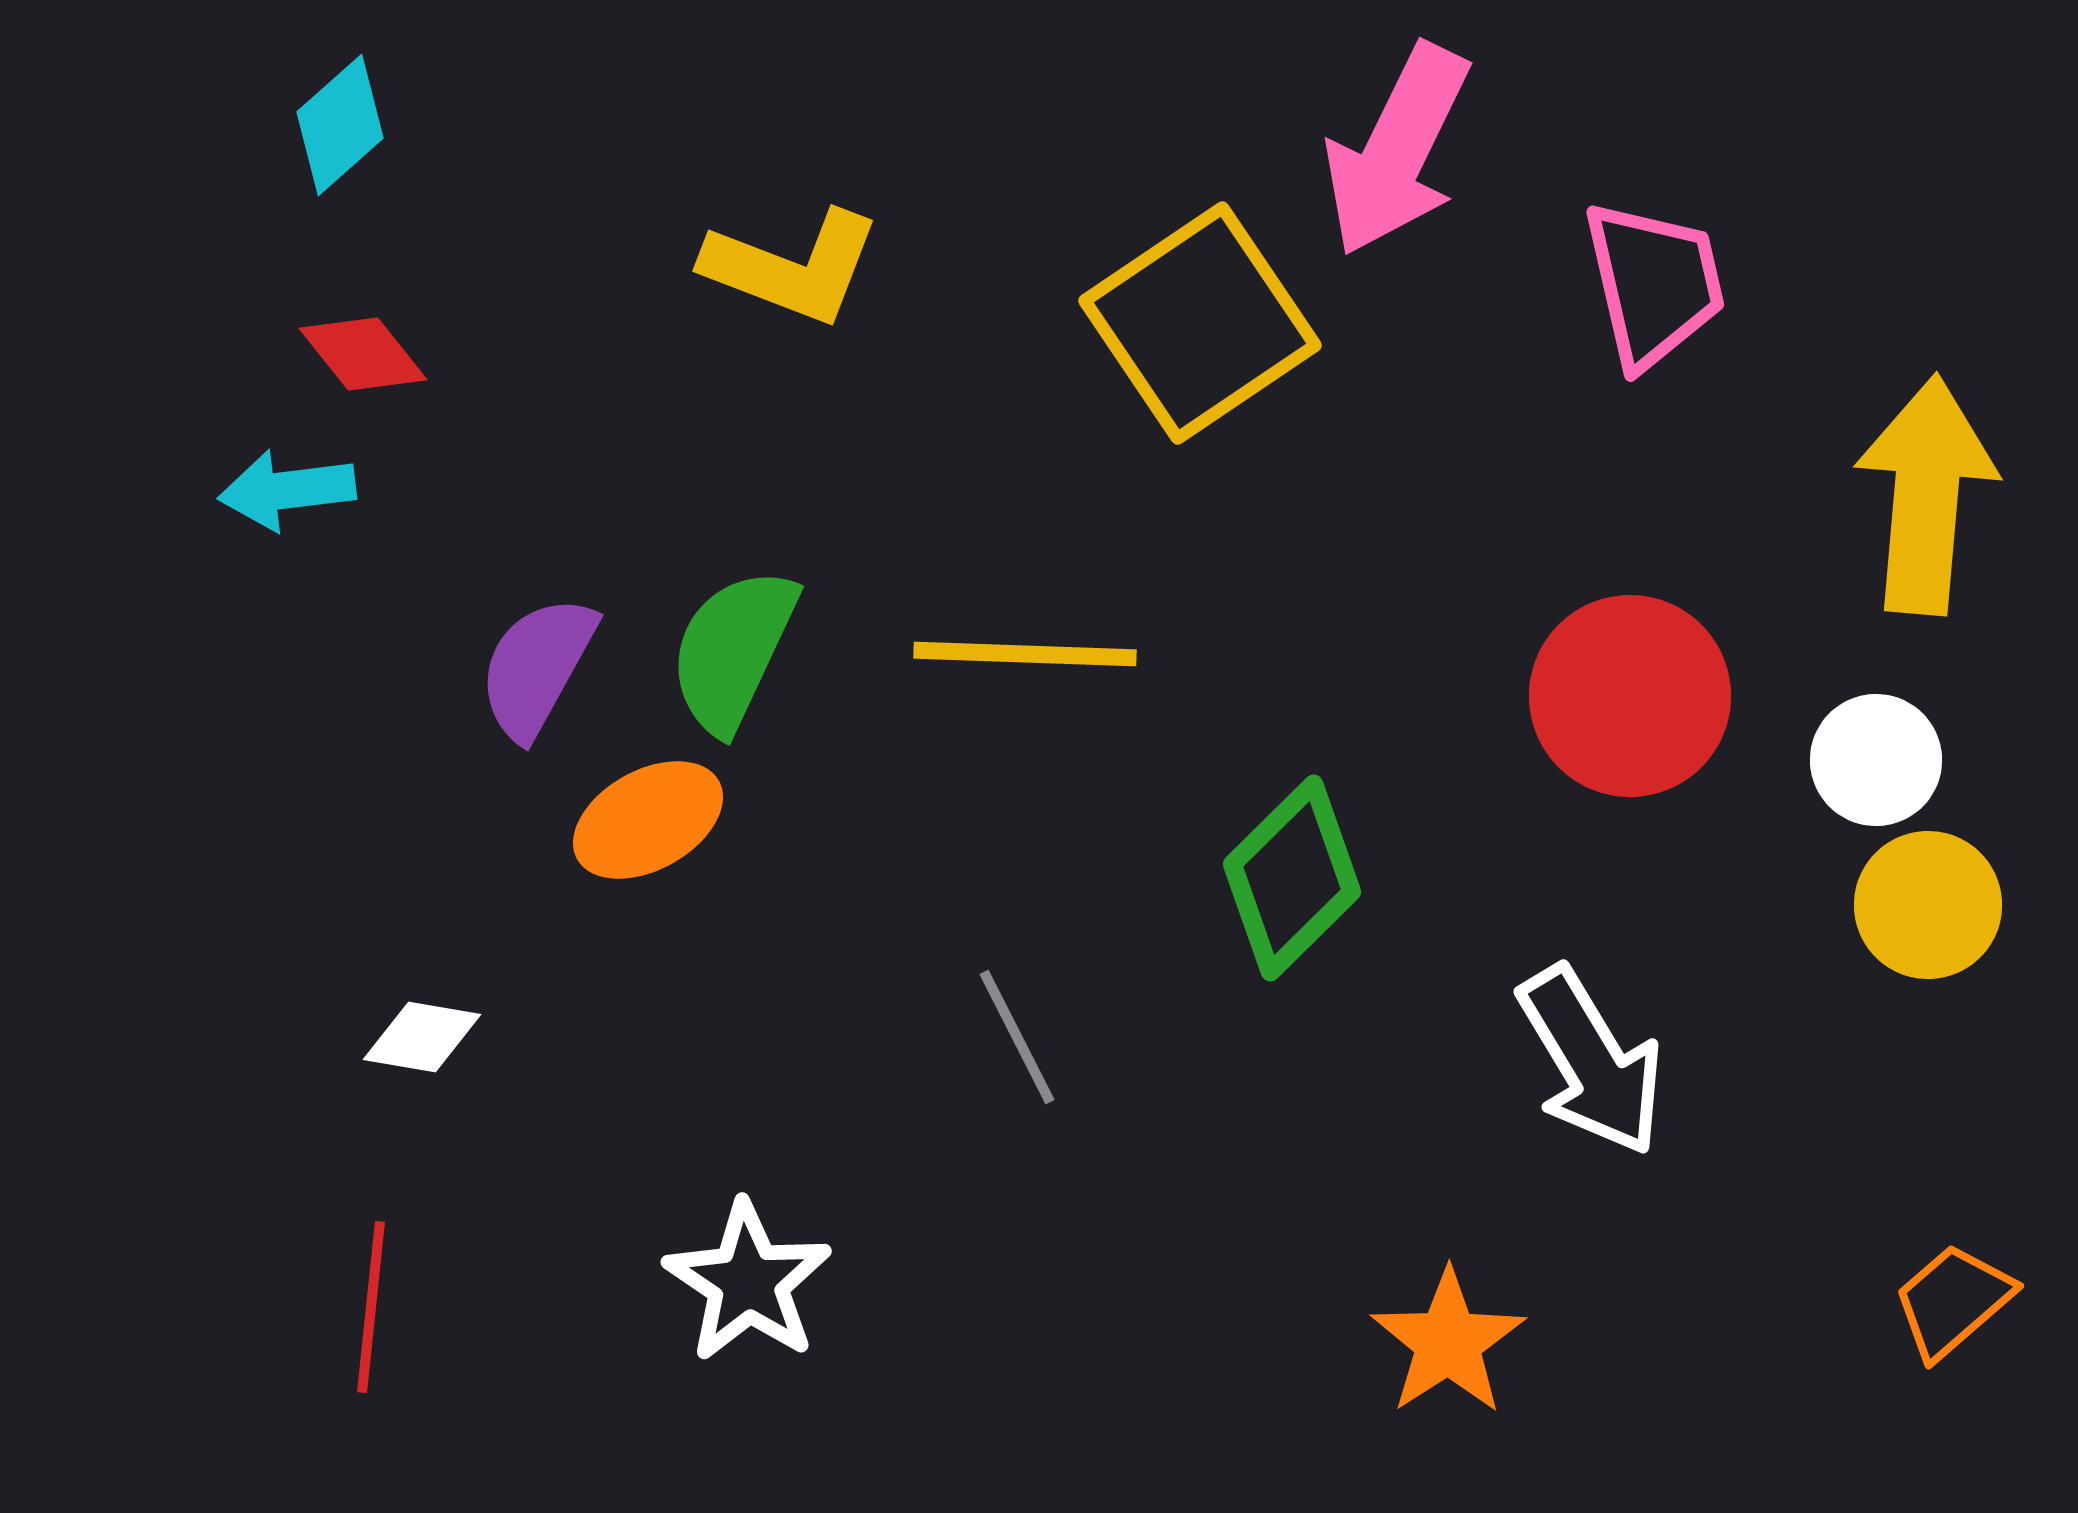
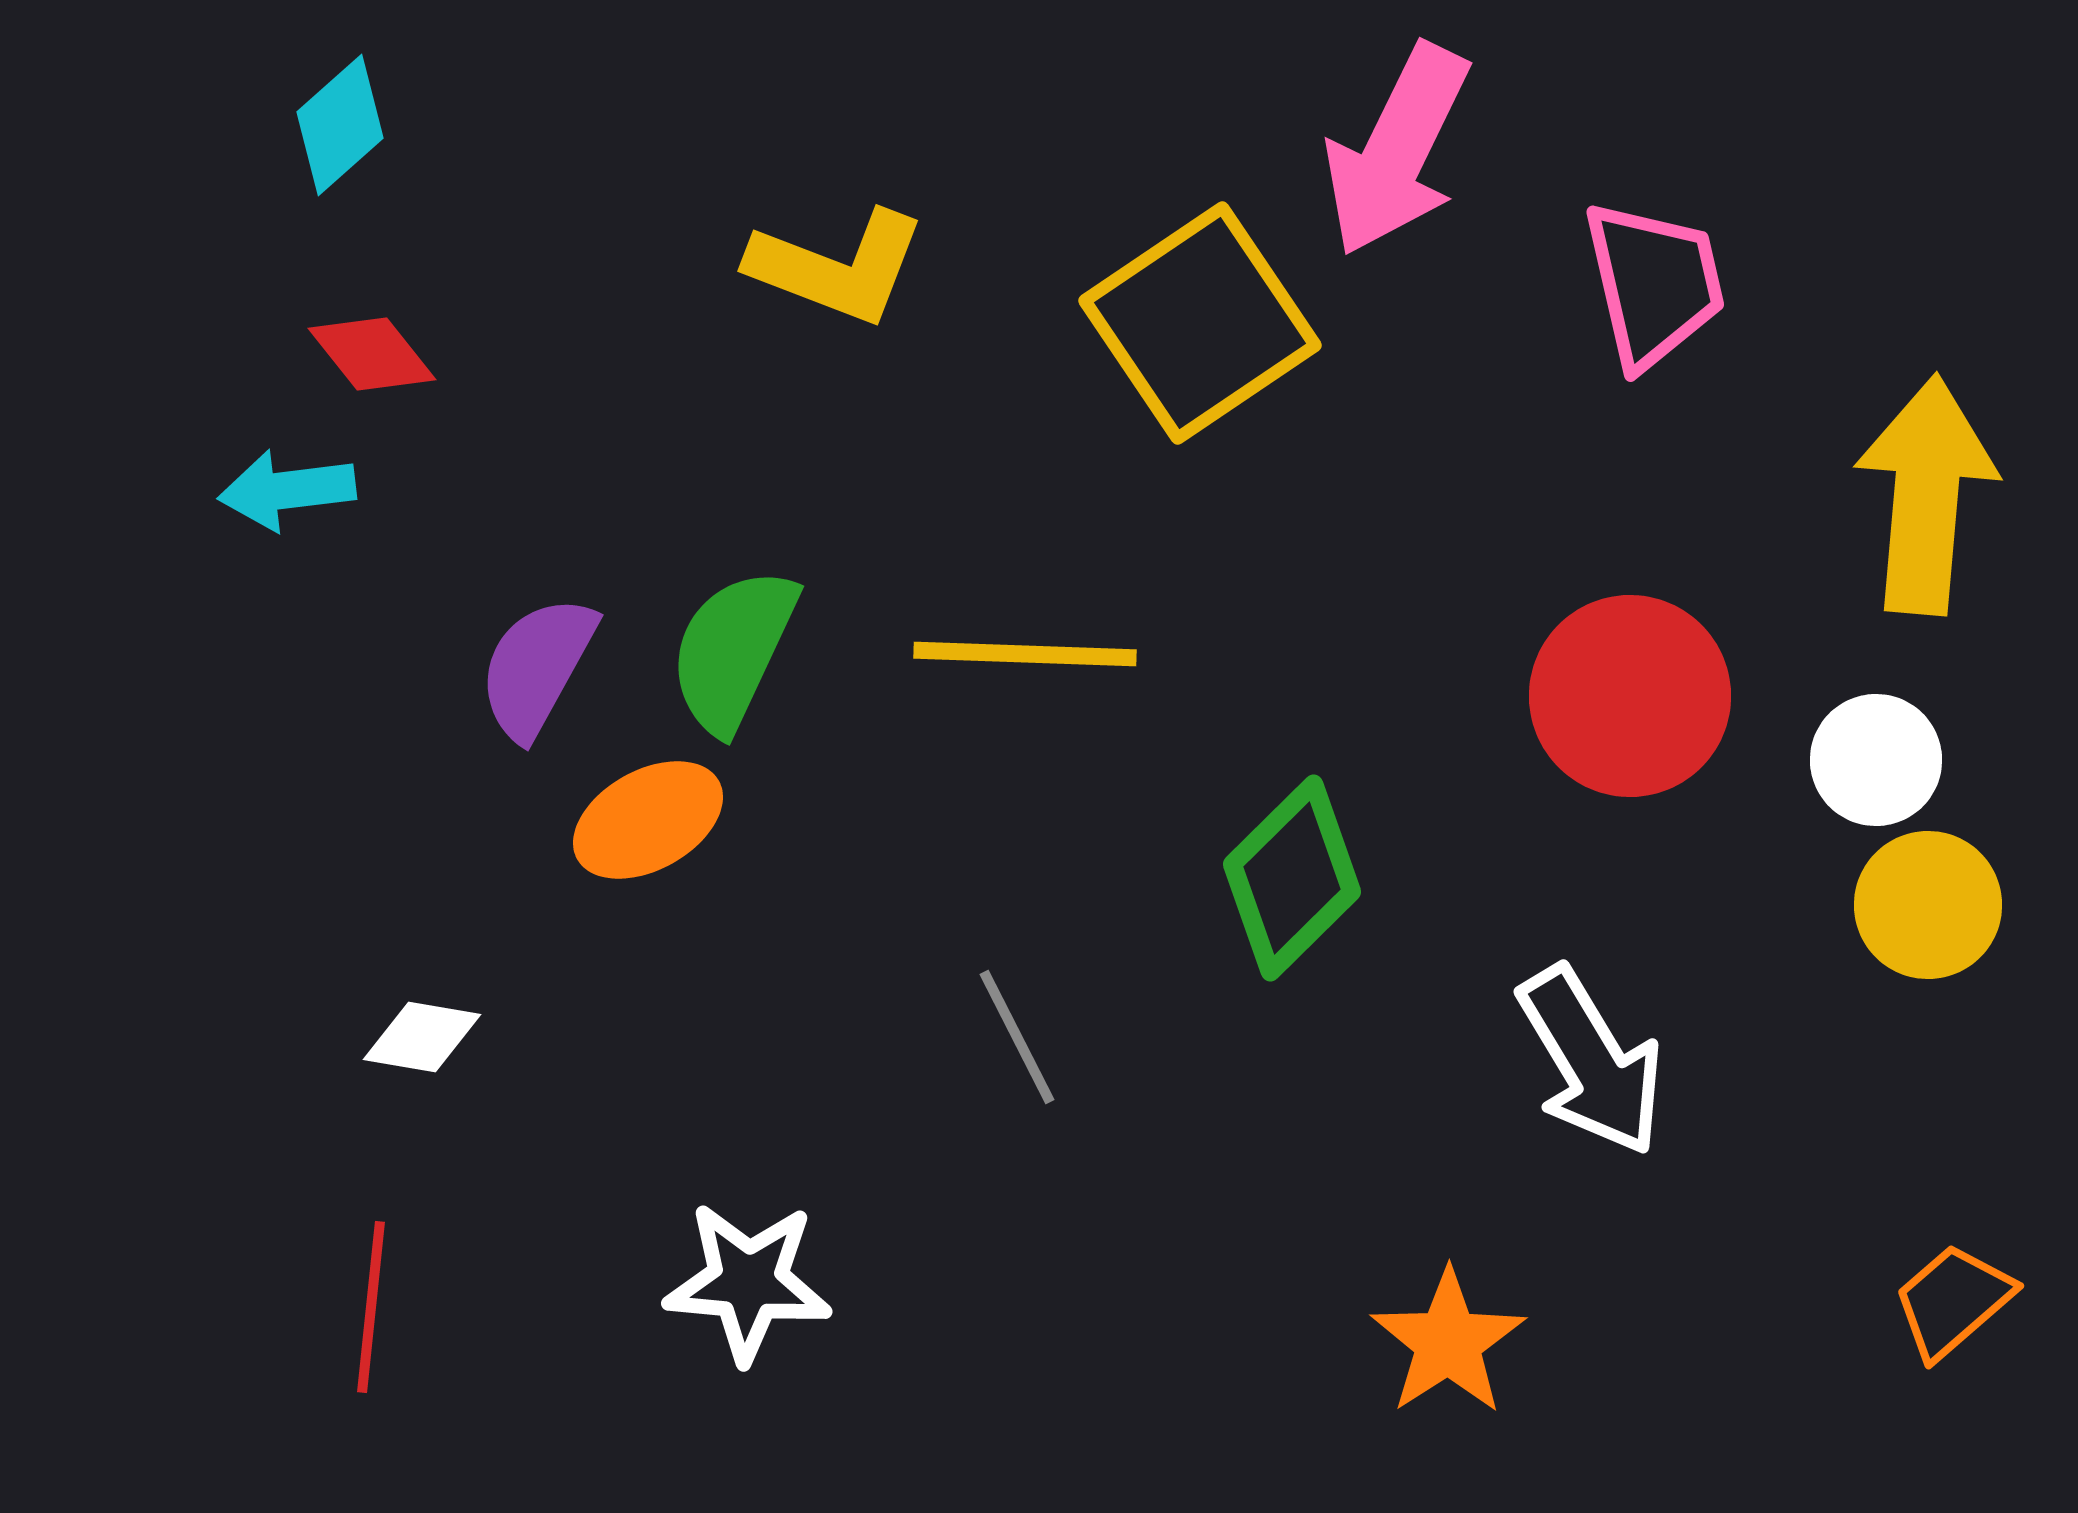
yellow L-shape: moved 45 px right
red diamond: moved 9 px right
white star: rotated 29 degrees counterclockwise
